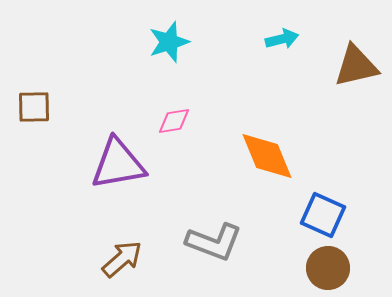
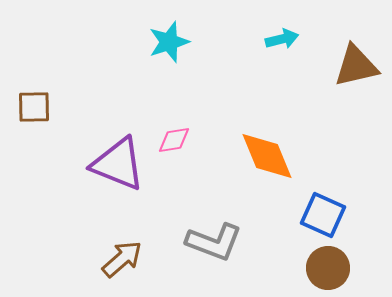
pink diamond: moved 19 px down
purple triangle: rotated 32 degrees clockwise
